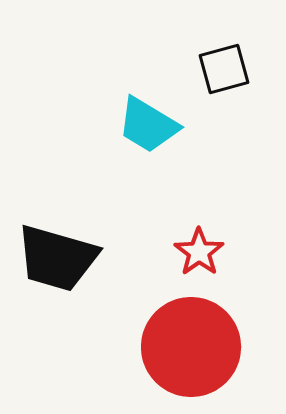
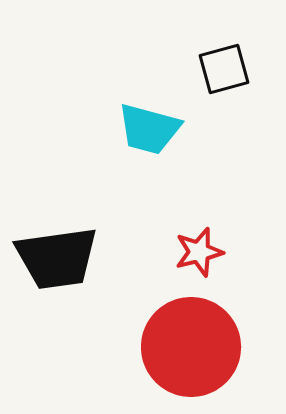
cyan trapezoid: moved 1 px right, 4 px down; rotated 16 degrees counterclockwise
red star: rotated 21 degrees clockwise
black trapezoid: rotated 24 degrees counterclockwise
